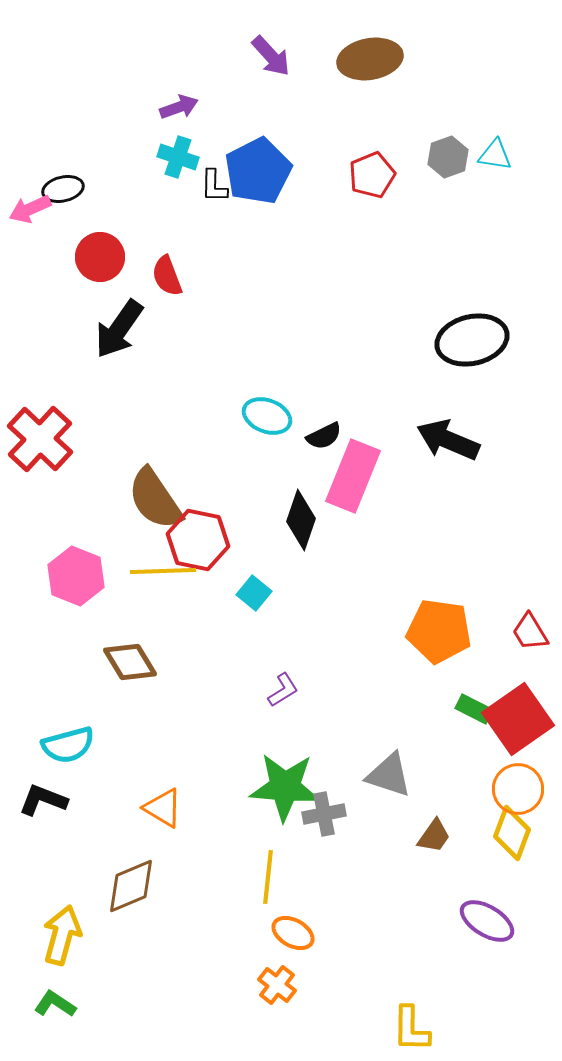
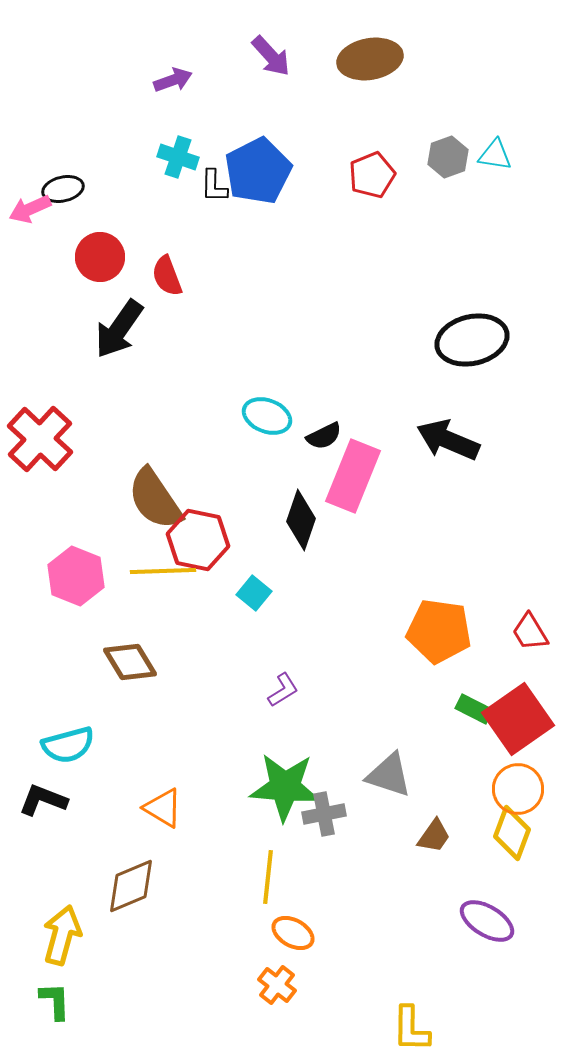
purple arrow at (179, 107): moved 6 px left, 27 px up
green L-shape at (55, 1004): moved 3 px up; rotated 54 degrees clockwise
